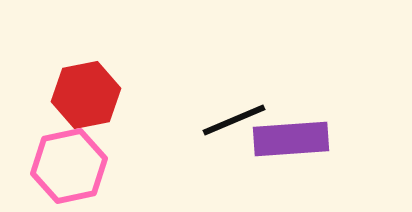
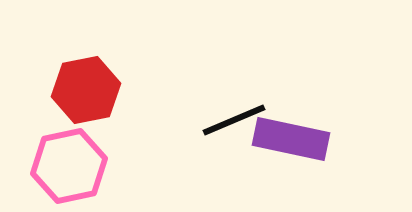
red hexagon: moved 5 px up
purple rectangle: rotated 16 degrees clockwise
